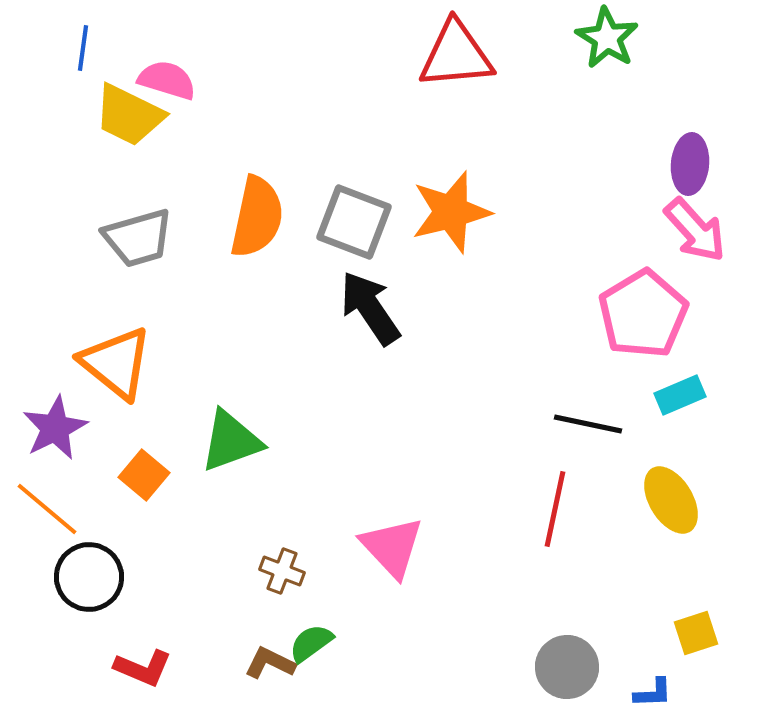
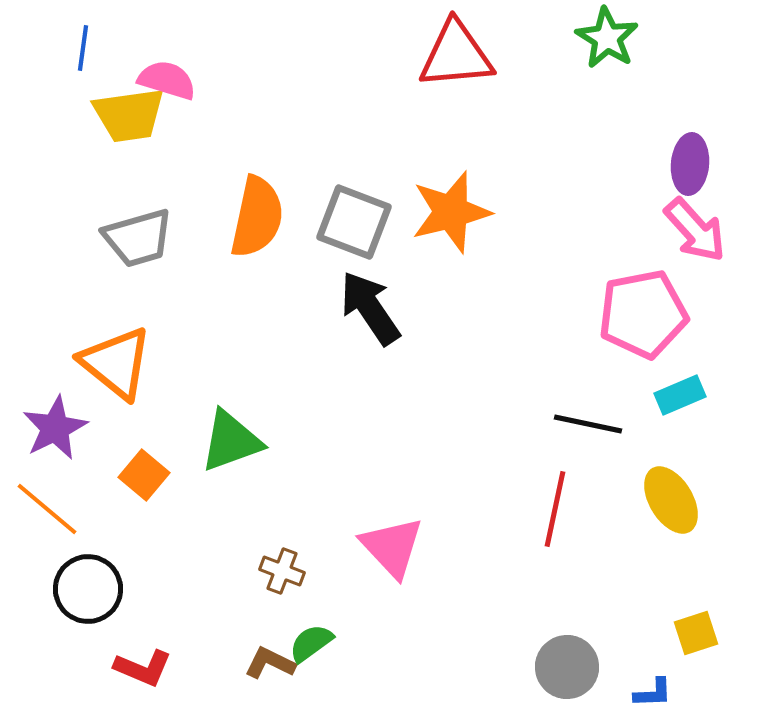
yellow trapezoid: rotated 34 degrees counterclockwise
pink pentagon: rotated 20 degrees clockwise
black circle: moved 1 px left, 12 px down
